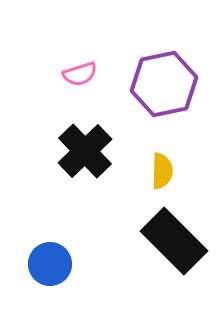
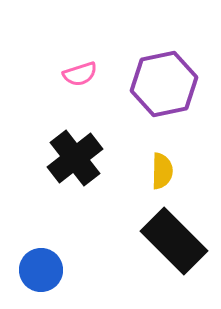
black cross: moved 10 px left, 7 px down; rotated 6 degrees clockwise
blue circle: moved 9 px left, 6 px down
